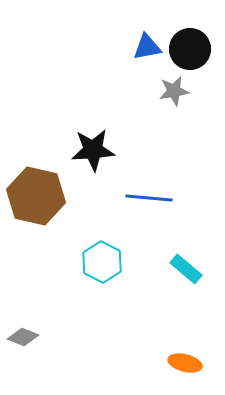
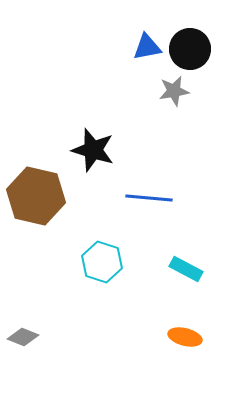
black star: rotated 21 degrees clockwise
cyan hexagon: rotated 9 degrees counterclockwise
cyan rectangle: rotated 12 degrees counterclockwise
orange ellipse: moved 26 px up
